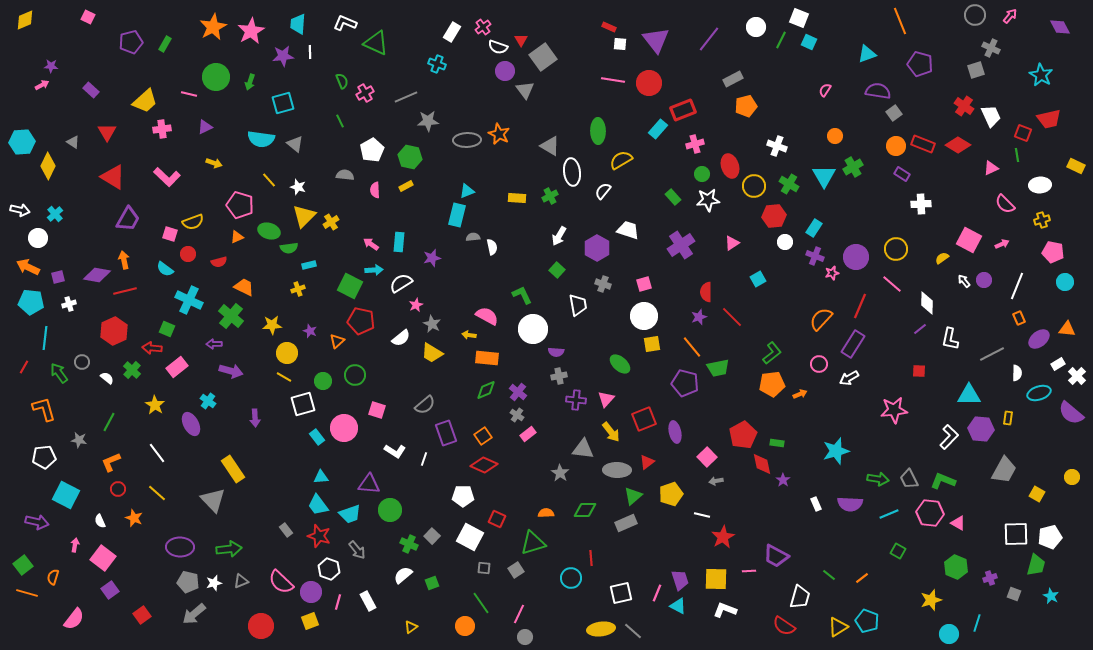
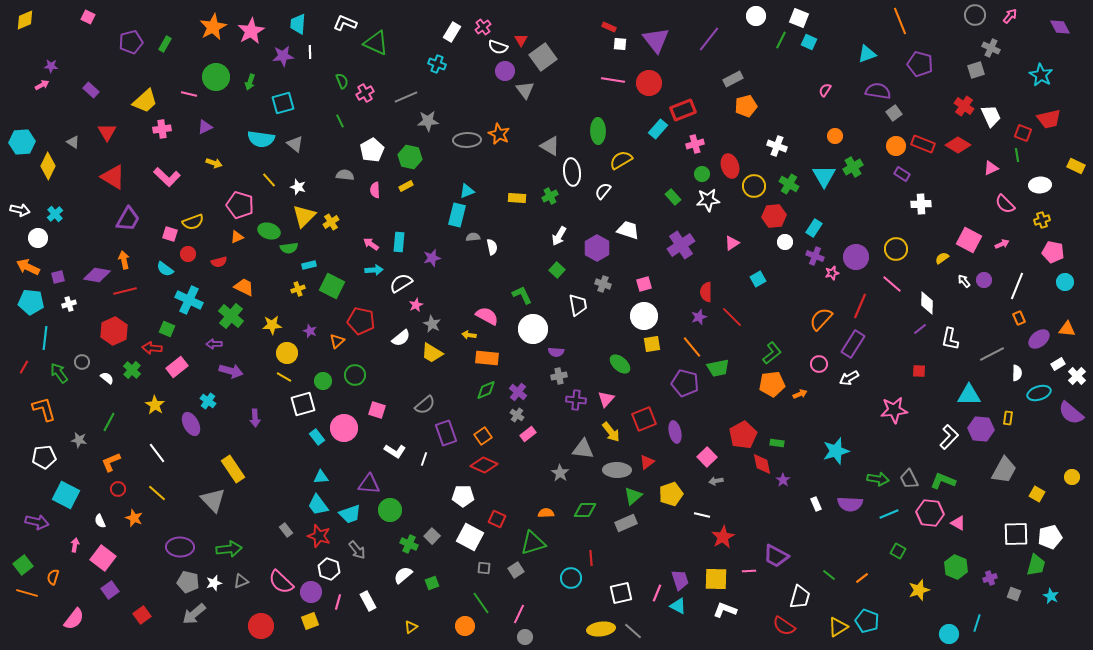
white circle at (756, 27): moved 11 px up
green square at (350, 286): moved 18 px left
yellow star at (931, 600): moved 12 px left, 10 px up
